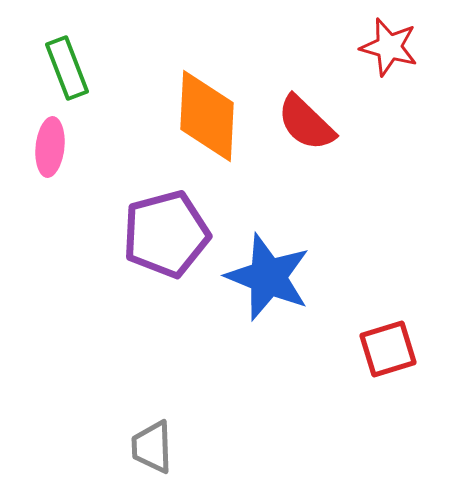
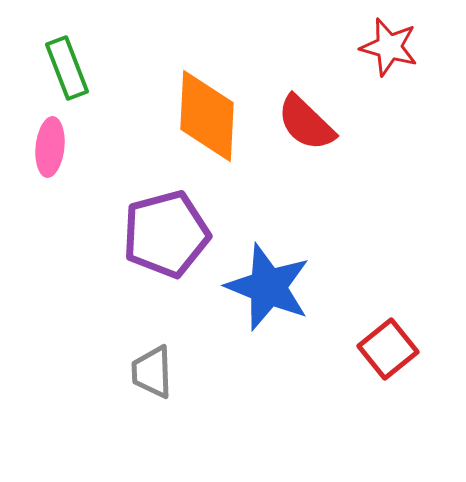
blue star: moved 10 px down
red square: rotated 22 degrees counterclockwise
gray trapezoid: moved 75 px up
